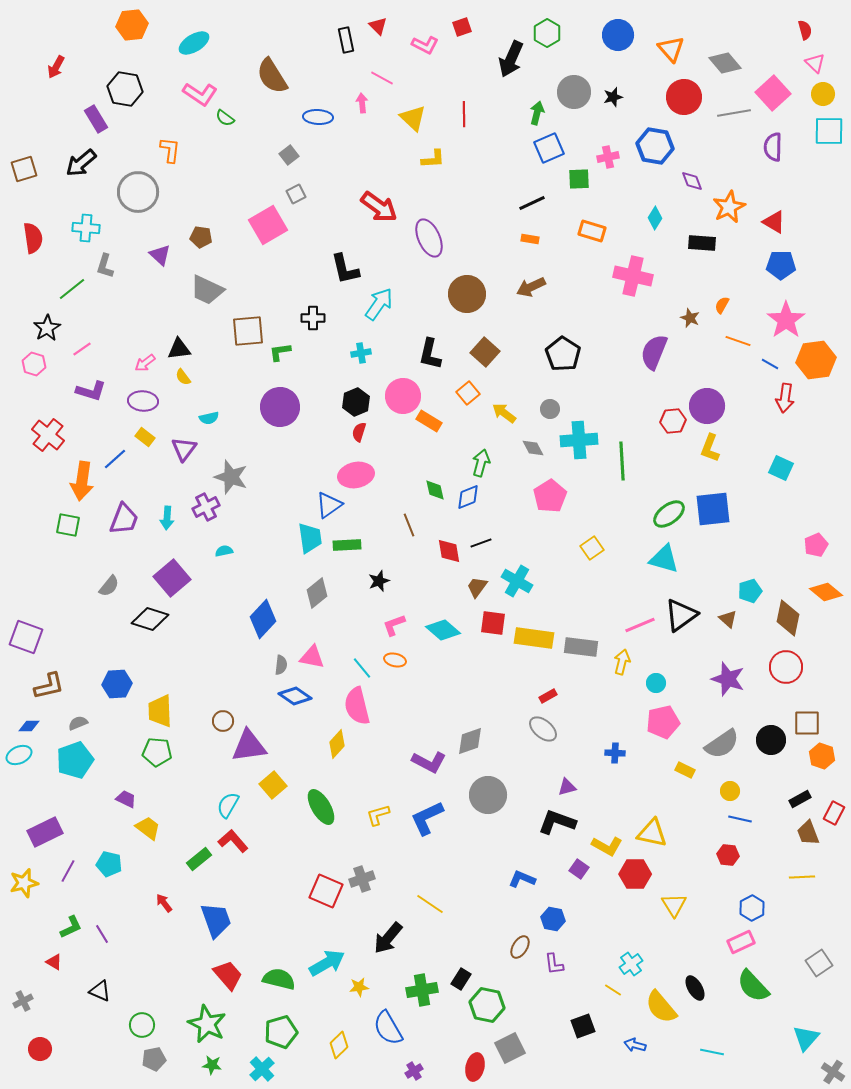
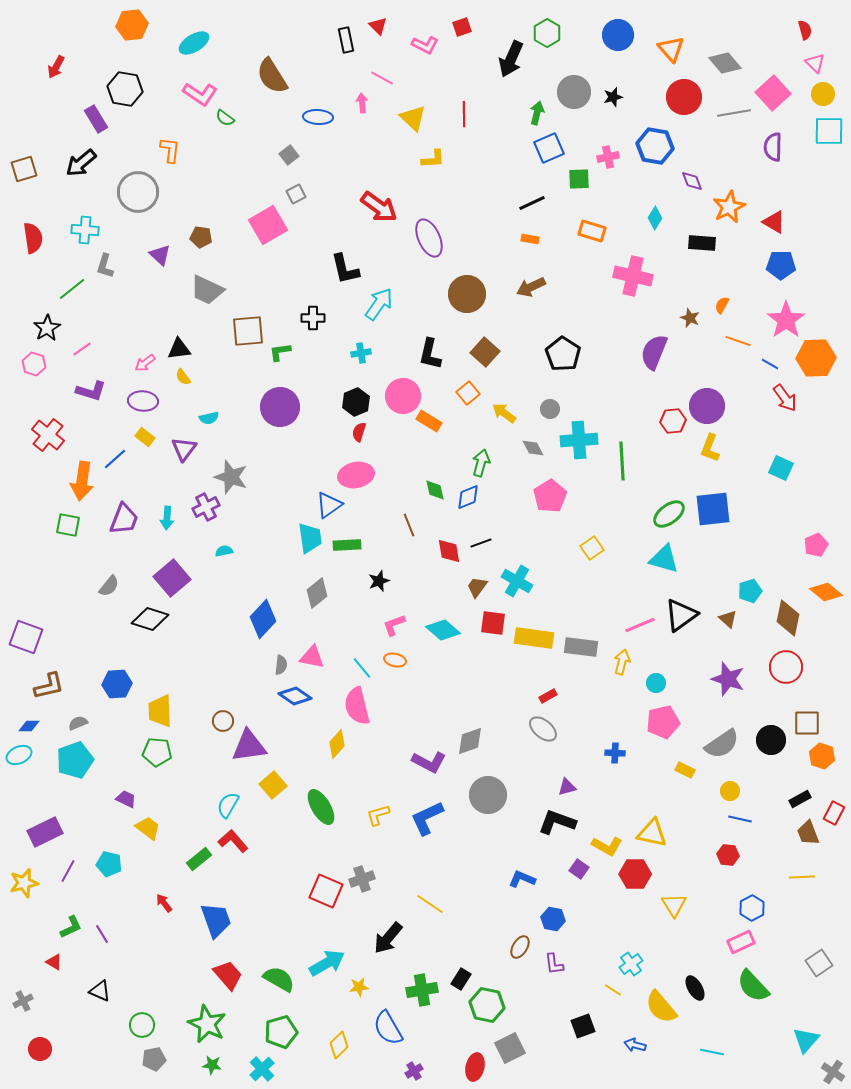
cyan cross at (86, 228): moved 1 px left, 2 px down
orange hexagon at (816, 360): moved 2 px up; rotated 6 degrees clockwise
red arrow at (785, 398): rotated 44 degrees counterclockwise
green semicircle at (279, 979): rotated 16 degrees clockwise
cyan triangle at (806, 1038): moved 2 px down
